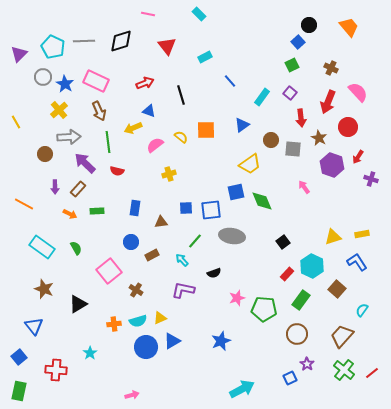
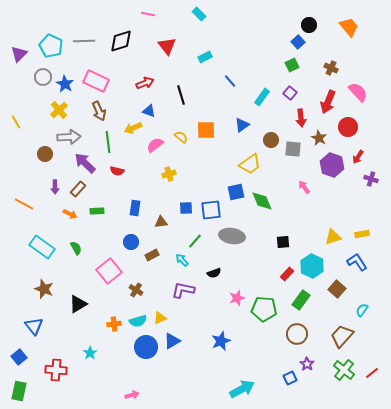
cyan pentagon at (53, 47): moved 2 px left, 1 px up
black square at (283, 242): rotated 32 degrees clockwise
